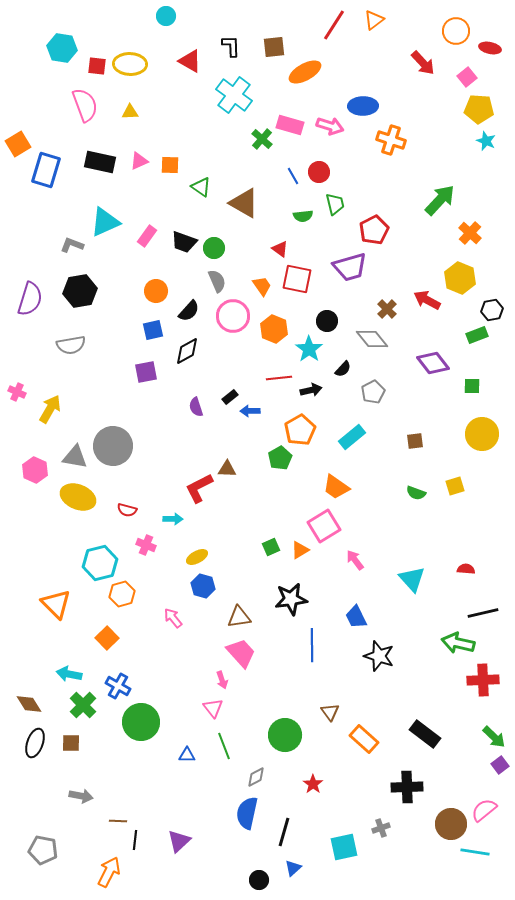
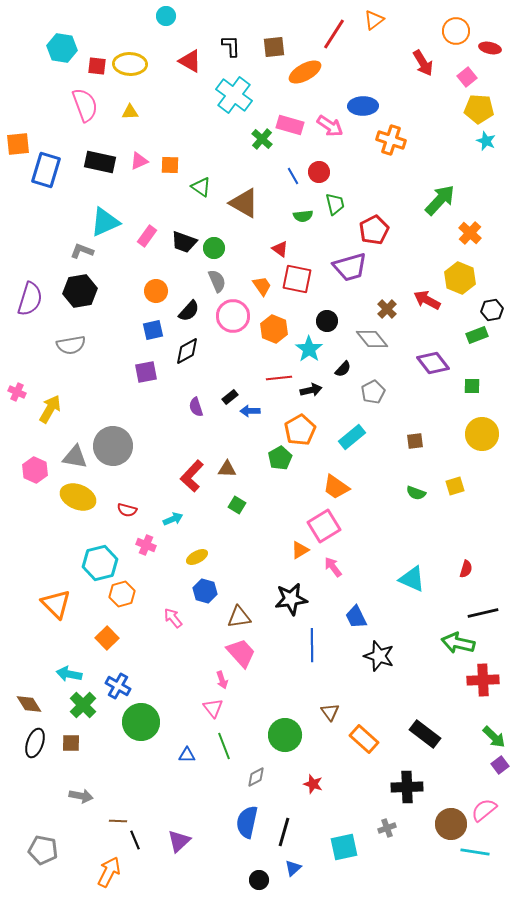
red line at (334, 25): moved 9 px down
red arrow at (423, 63): rotated 12 degrees clockwise
pink arrow at (330, 126): rotated 16 degrees clockwise
orange square at (18, 144): rotated 25 degrees clockwise
gray L-shape at (72, 245): moved 10 px right, 6 px down
red L-shape at (199, 488): moved 7 px left, 12 px up; rotated 20 degrees counterclockwise
cyan arrow at (173, 519): rotated 24 degrees counterclockwise
green square at (271, 547): moved 34 px left, 42 px up; rotated 36 degrees counterclockwise
pink arrow at (355, 560): moved 22 px left, 7 px down
red semicircle at (466, 569): rotated 102 degrees clockwise
cyan triangle at (412, 579): rotated 24 degrees counterclockwise
blue hexagon at (203, 586): moved 2 px right, 5 px down
red star at (313, 784): rotated 18 degrees counterclockwise
blue semicircle at (247, 813): moved 9 px down
gray cross at (381, 828): moved 6 px right
black line at (135, 840): rotated 30 degrees counterclockwise
